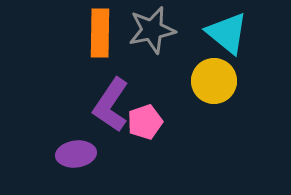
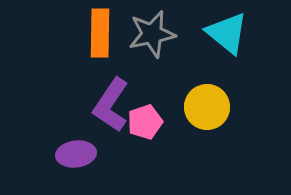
gray star: moved 4 px down
yellow circle: moved 7 px left, 26 px down
